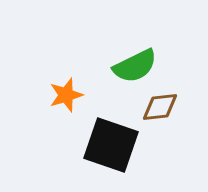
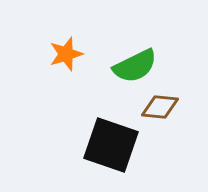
orange star: moved 41 px up
brown diamond: rotated 12 degrees clockwise
